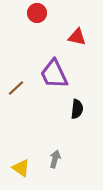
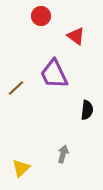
red circle: moved 4 px right, 3 px down
red triangle: moved 1 px left, 1 px up; rotated 24 degrees clockwise
black semicircle: moved 10 px right, 1 px down
gray arrow: moved 8 px right, 5 px up
yellow triangle: rotated 42 degrees clockwise
